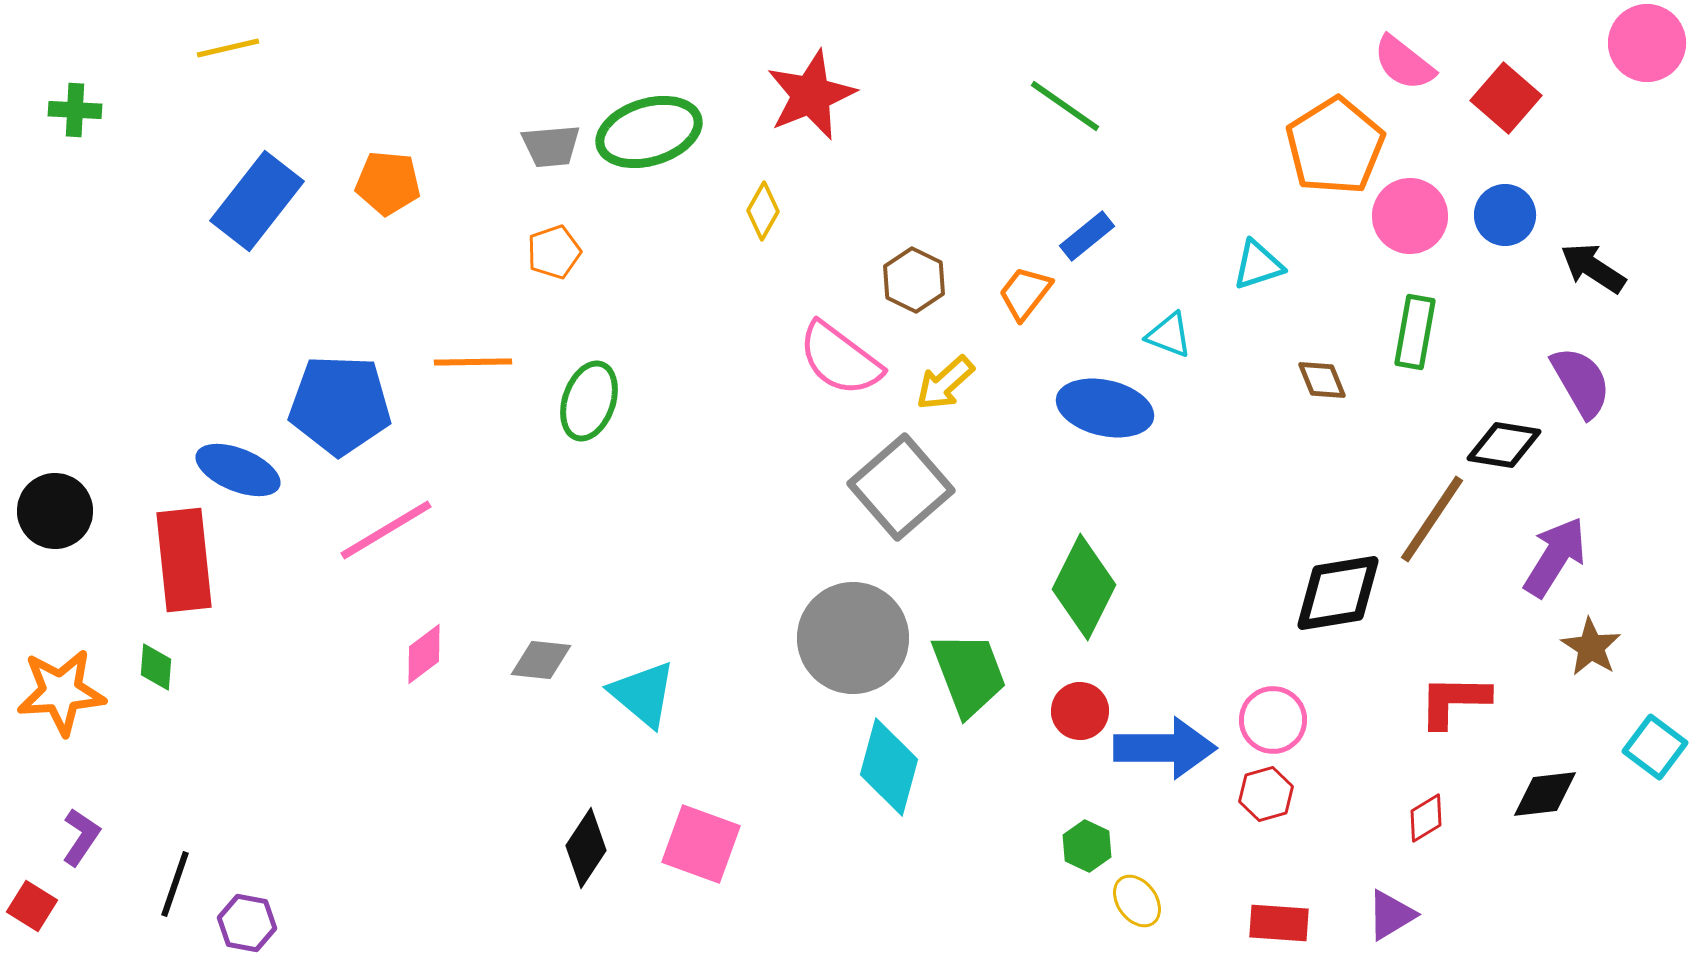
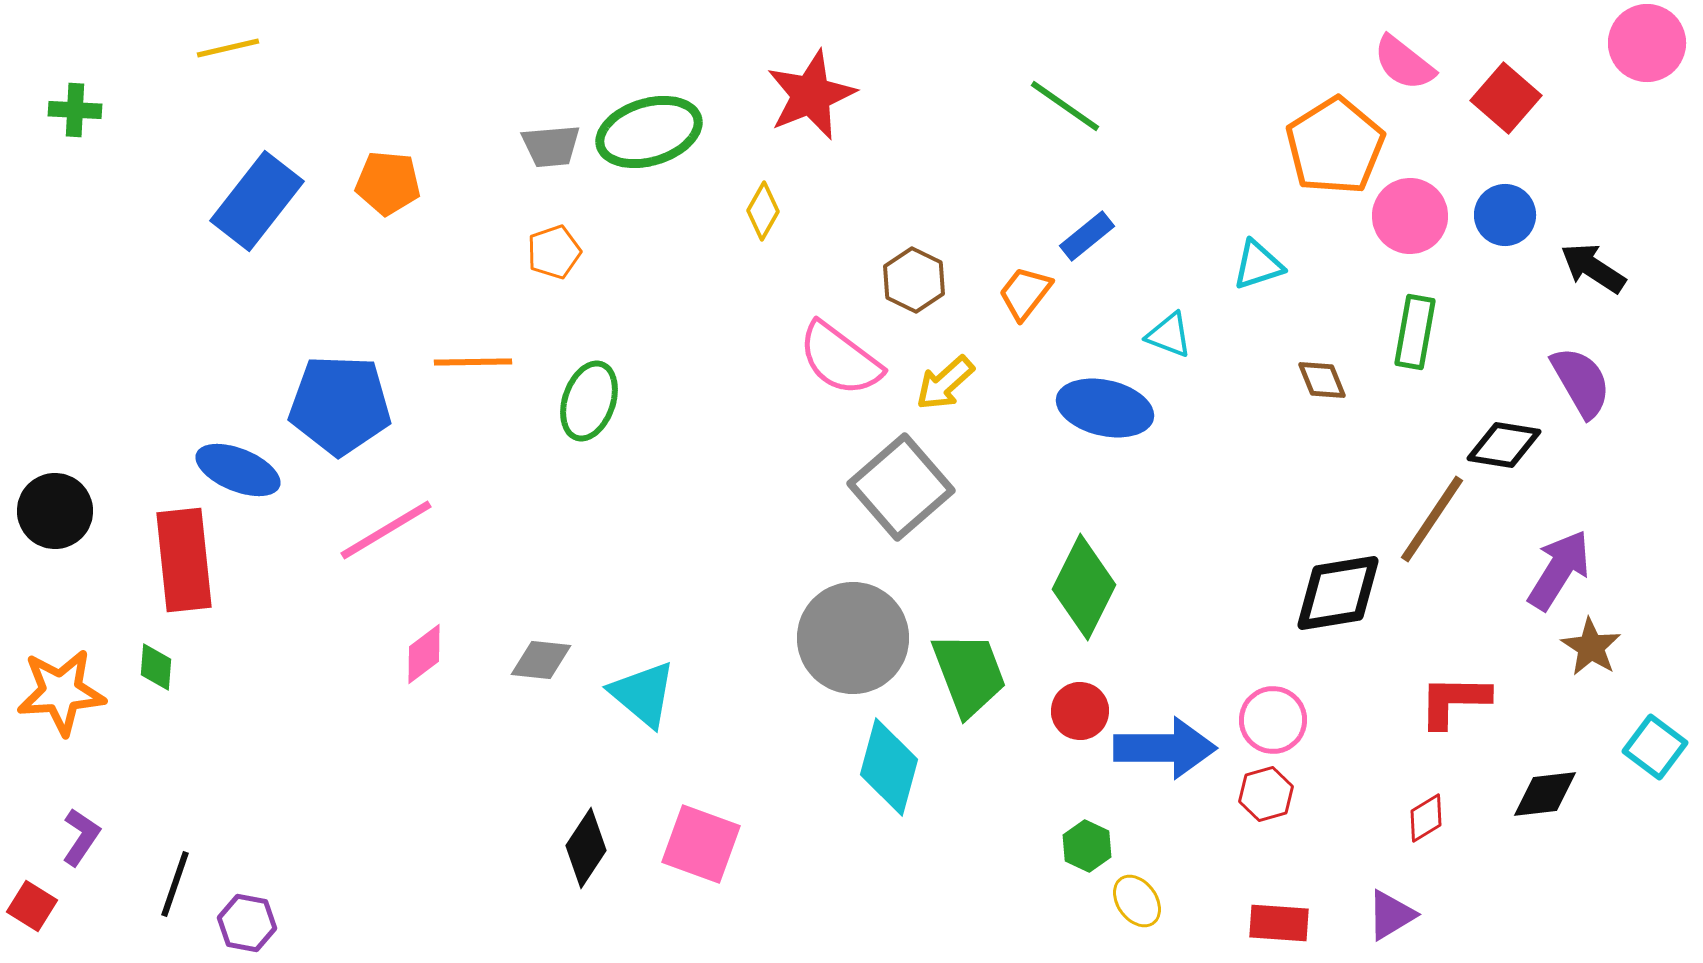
purple arrow at (1555, 557): moved 4 px right, 13 px down
